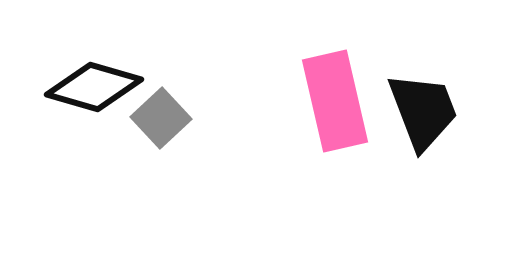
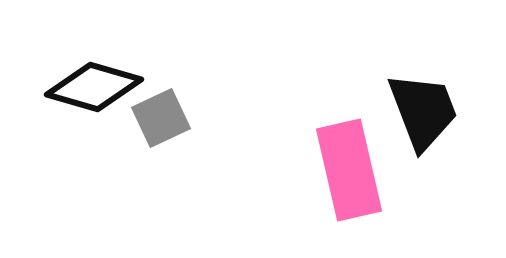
pink rectangle: moved 14 px right, 69 px down
gray square: rotated 18 degrees clockwise
